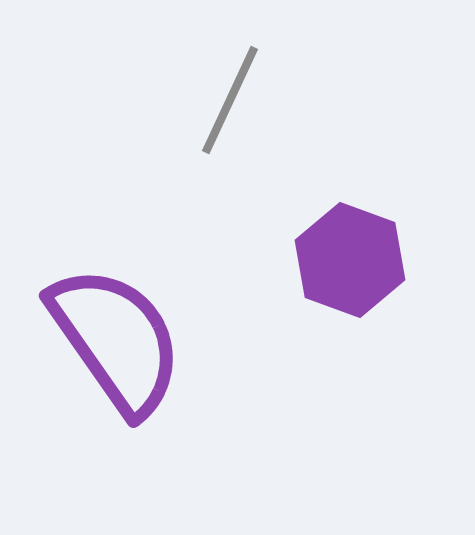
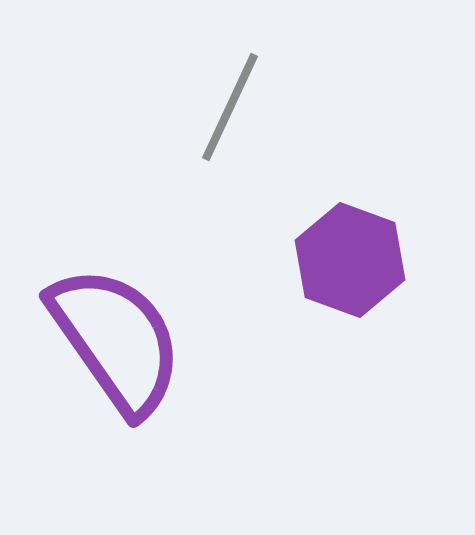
gray line: moved 7 px down
